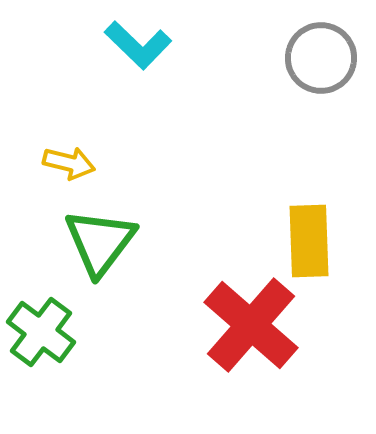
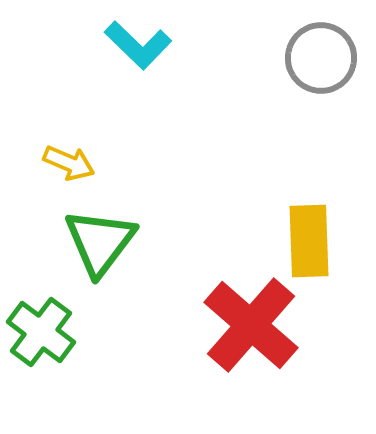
yellow arrow: rotated 9 degrees clockwise
